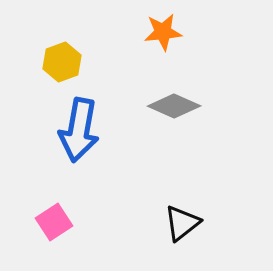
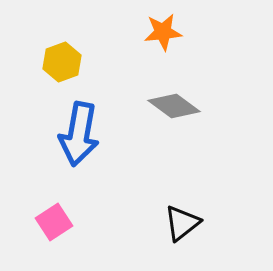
gray diamond: rotated 12 degrees clockwise
blue arrow: moved 4 px down
